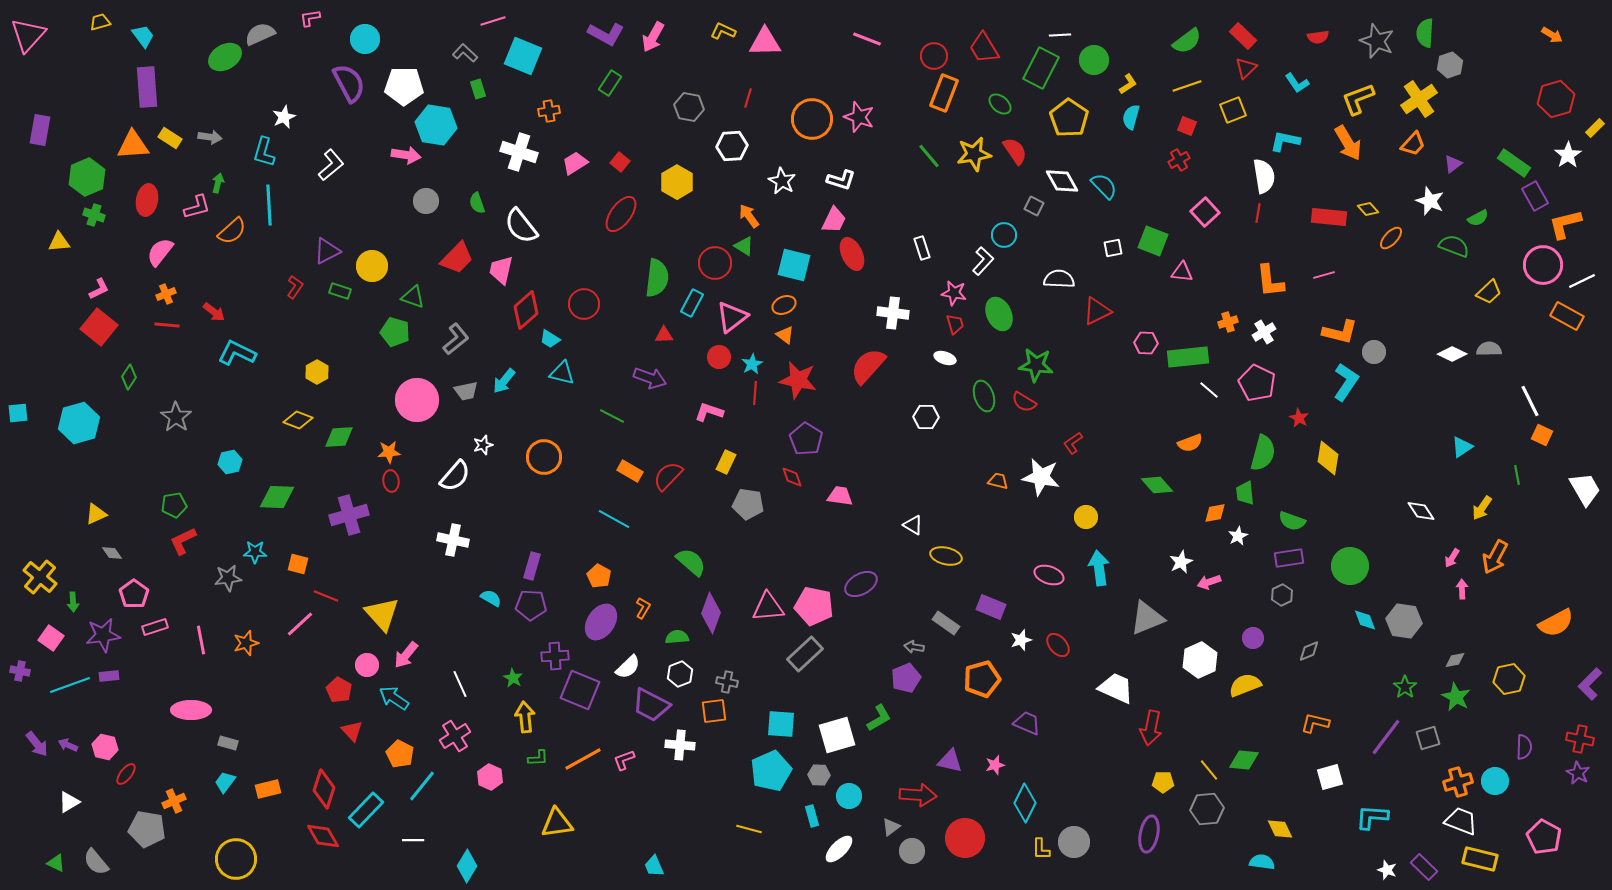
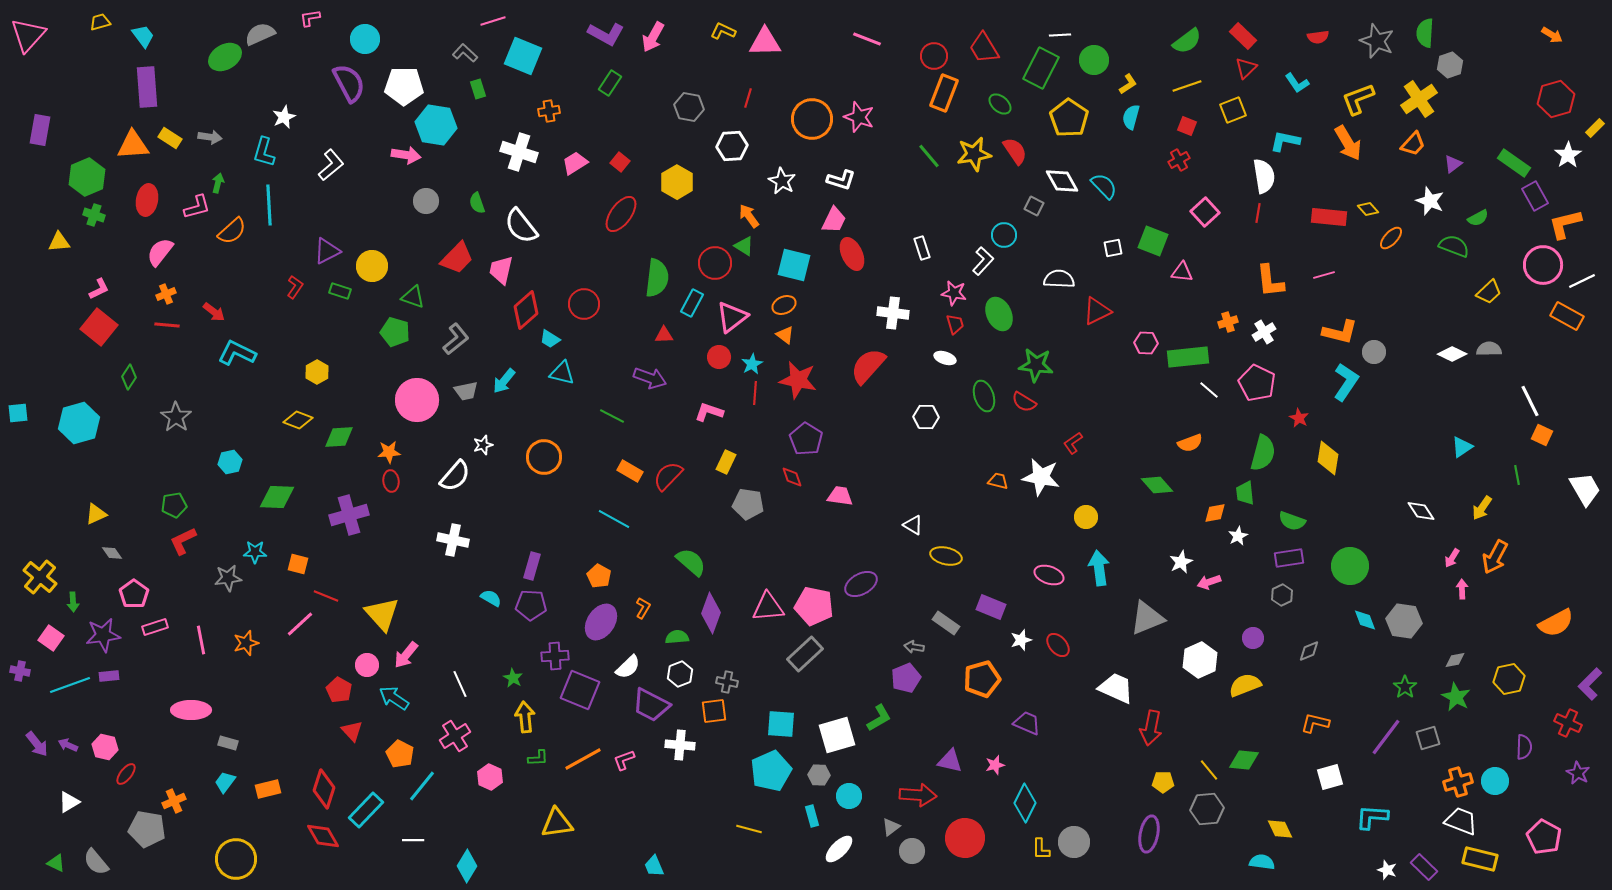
red cross at (1580, 739): moved 12 px left, 16 px up; rotated 12 degrees clockwise
